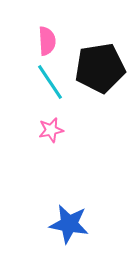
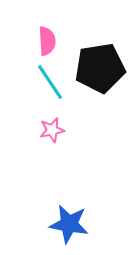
pink star: moved 1 px right
